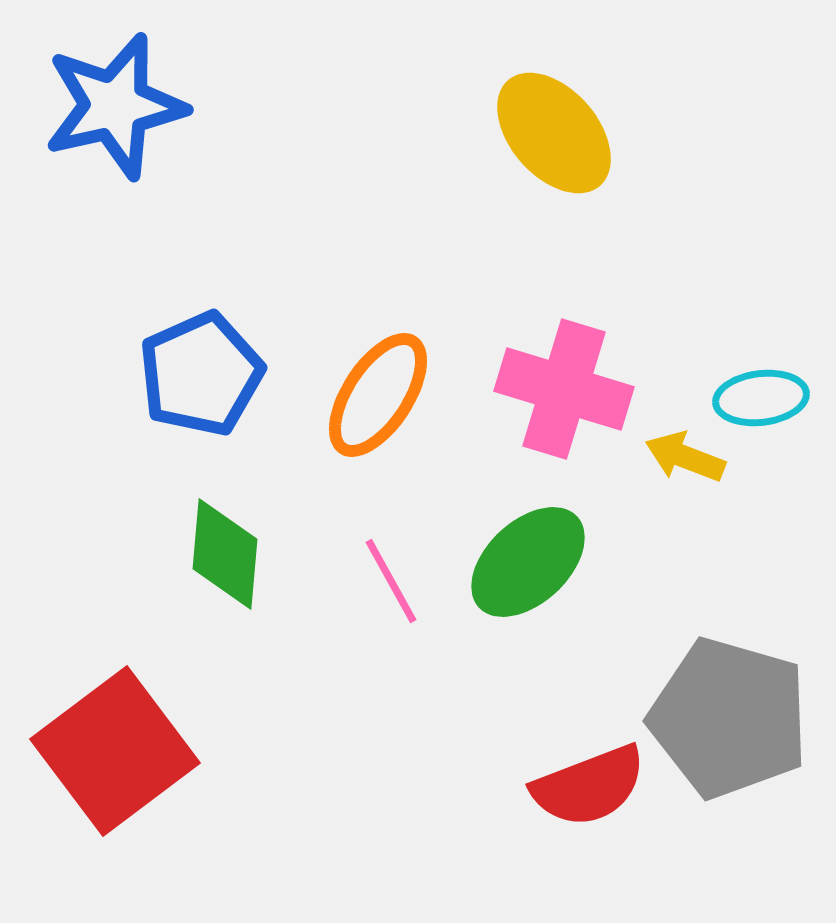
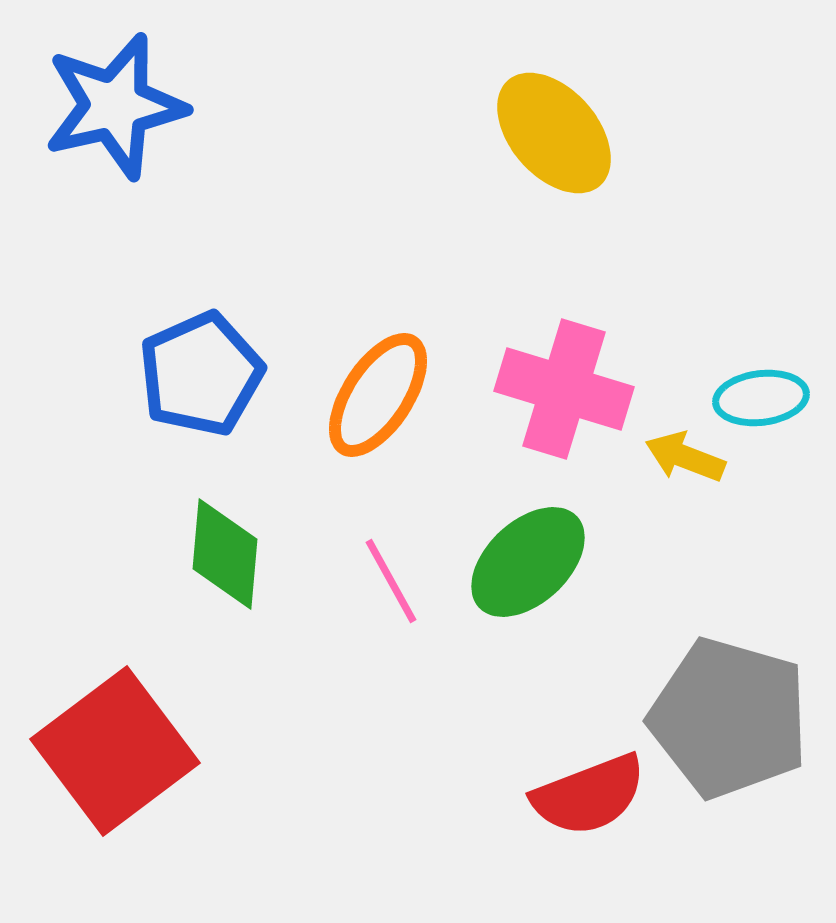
red semicircle: moved 9 px down
